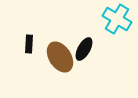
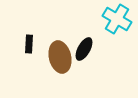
brown ellipse: rotated 20 degrees clockwise
